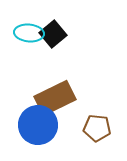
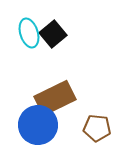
cyan ellipse: rotated 68 degrees clockwise
